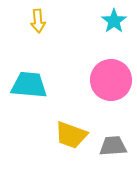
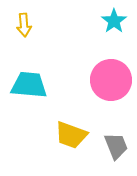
yellow arrow: moved 14 px left, 4 px down
gray trapezoid: moved 3 px right; rotated 72 degrees clockwise
